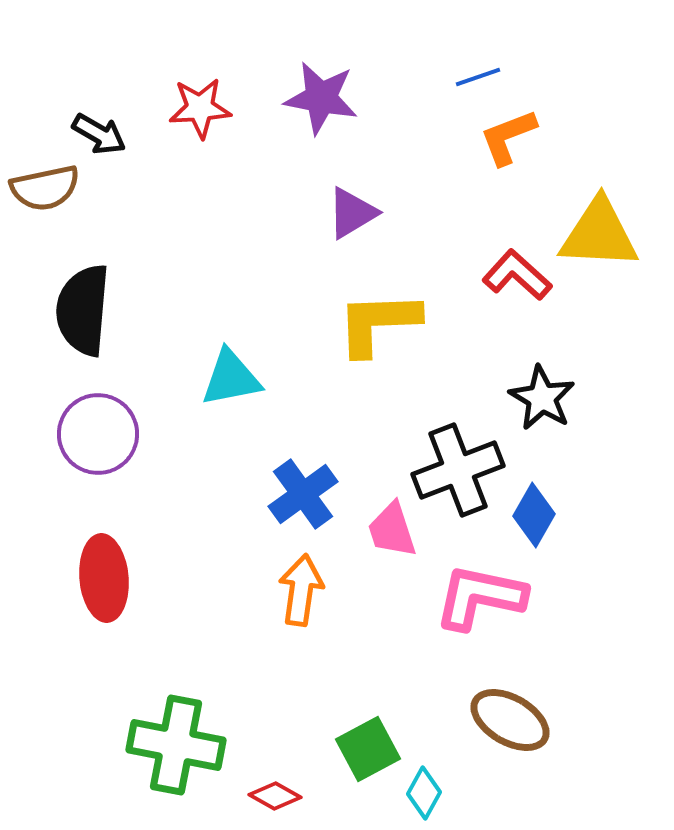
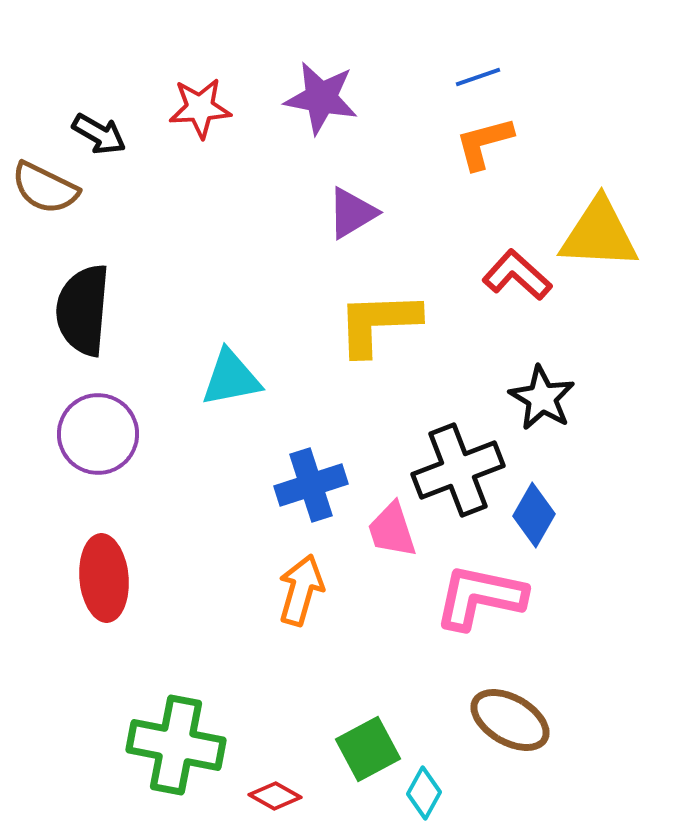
orange L-shape: moved 24 px left, 6 px down; rotated 6 degrees clockwise
brown semicircle: rotated 38 degrees clockwise
blue cross: moved 8 px right, 9 px up; rotated 18 degrees clockwise
orange arrow: rotated 8 degrees clockwise
